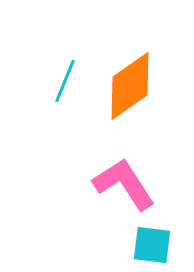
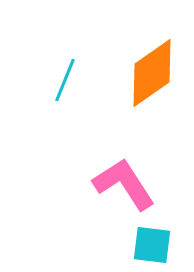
cyan line: moved 1 px up
orange diamond: moved 22 px right, 13 px up
